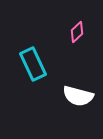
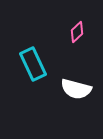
white semicircle: moved 2 px left, 7 px up
